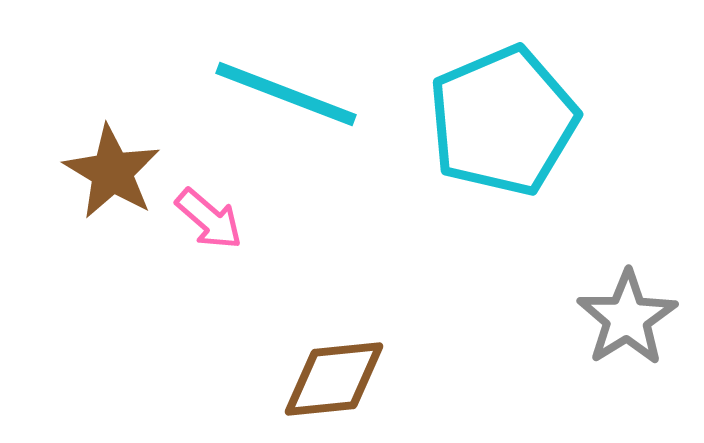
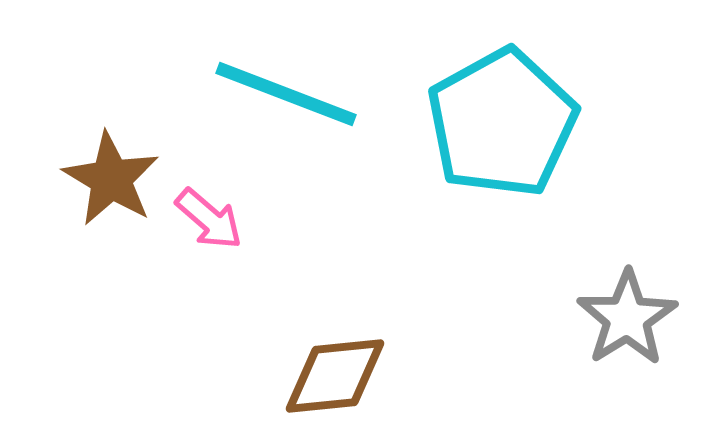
cyan pentagon: moved 1 px left, 2 px down; rotated 6 degrees counterclockwise
brown star: moved 1 px left, 7 px down
brown diamond: moved 1 px right, 3 px up
